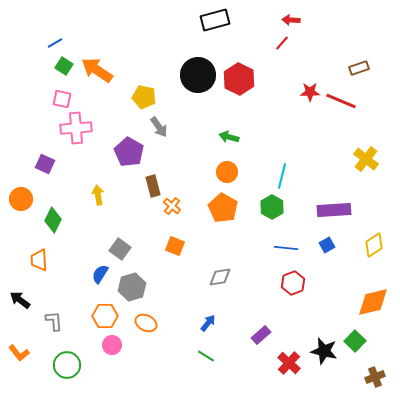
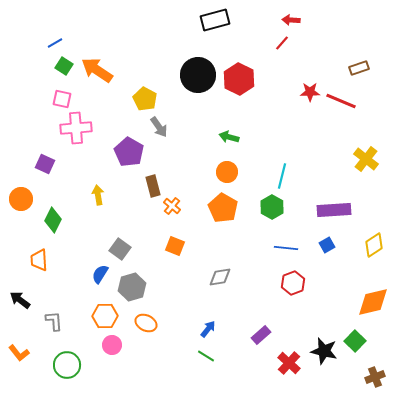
yellow pentagon at (144, 97): moved 1 px right, 2 px down; rotated 15 degrees clockwise
blue arrow at (208, 323): moved 6 px down
